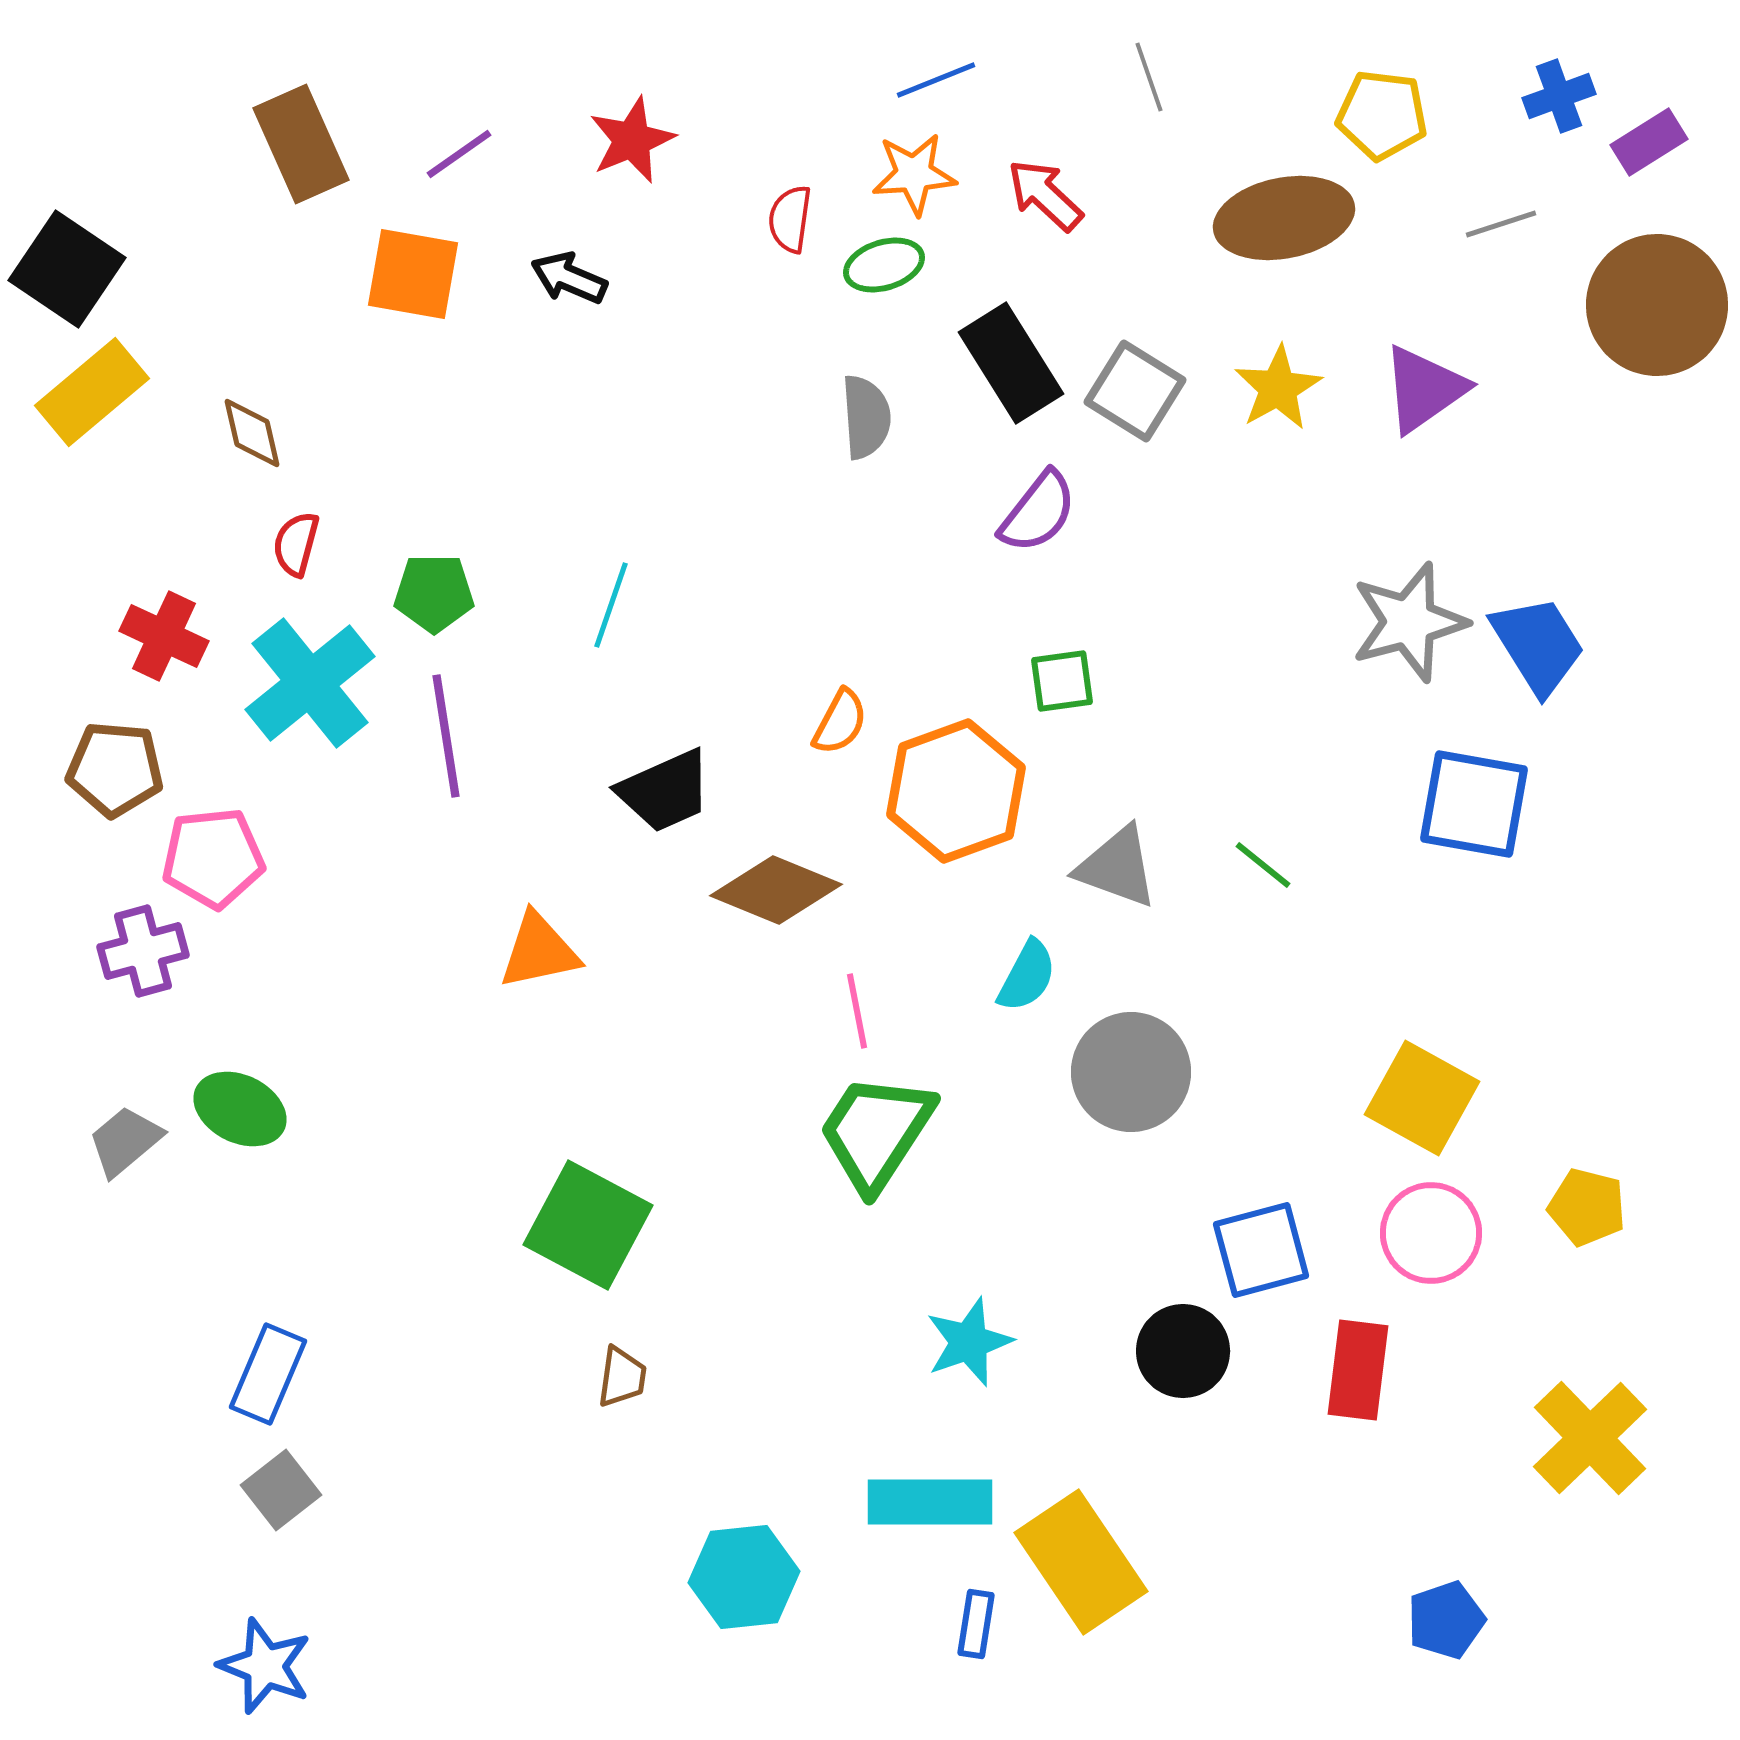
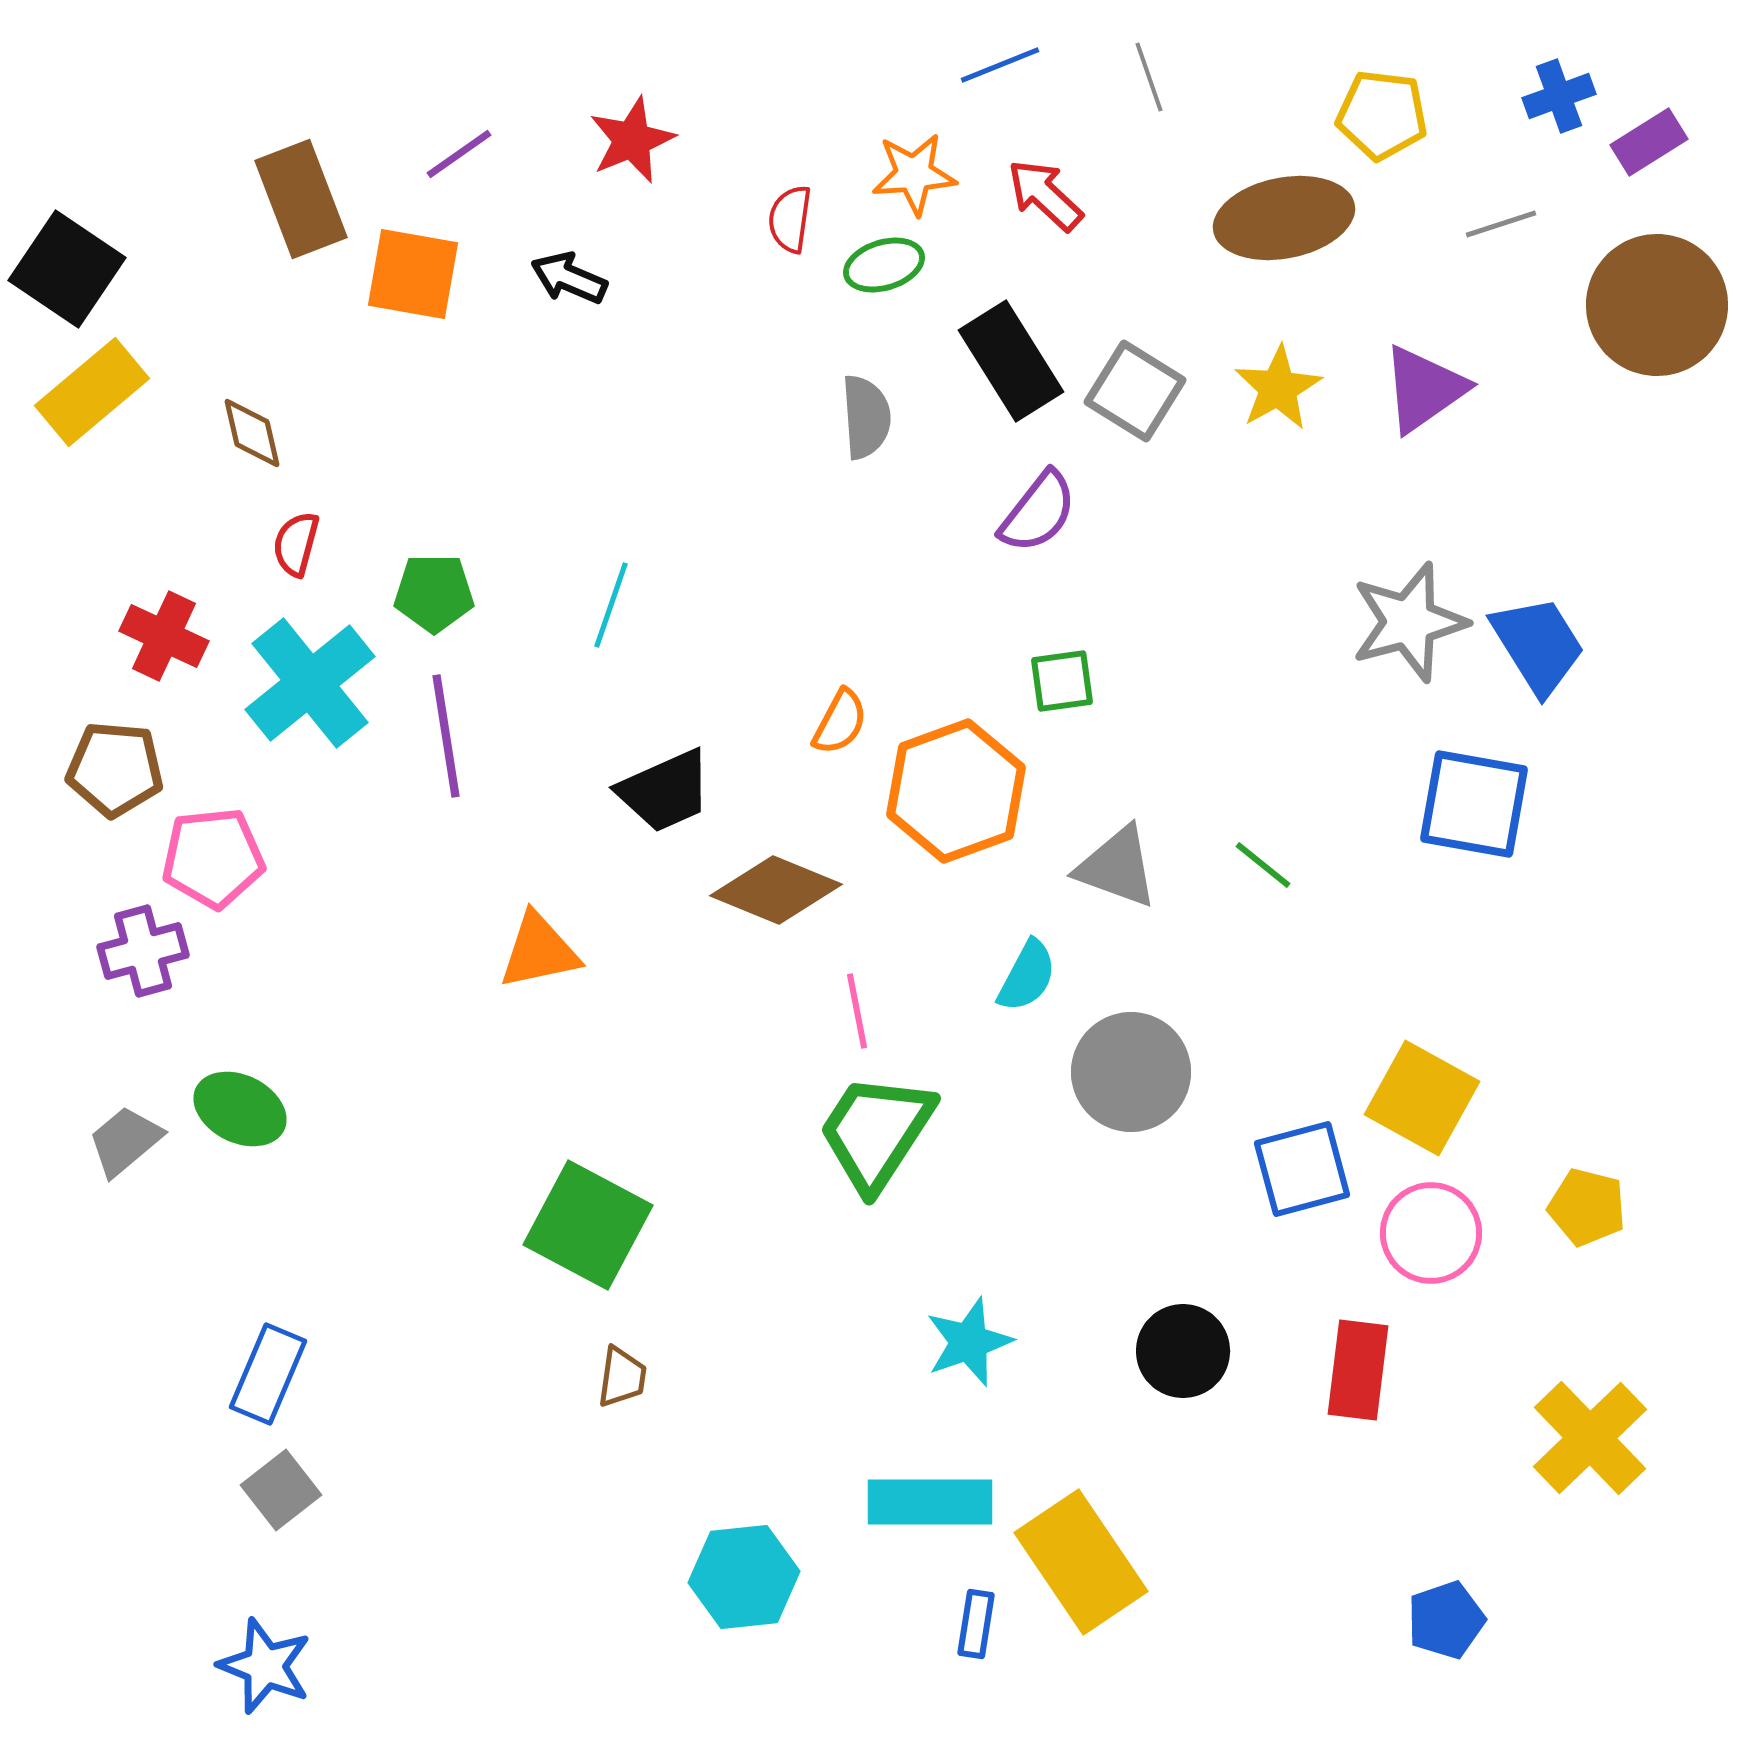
blue line at (936, 80): moved 64 px right, 15 px up
brown rectangle at (301, 144): moved 55 px down; rotated 3 degrees clockwise
black rectangle at (1011, 363): moved 2 px up
blue square at (1261, 1250): moved 41 px right, 81 px up
